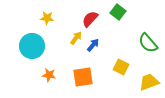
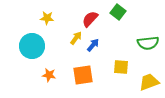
green semicircle: rotated 55 degrees counterclockwise
yellow square: rotated 21 degrees counterclockwise
orange square: moved 2 px up
